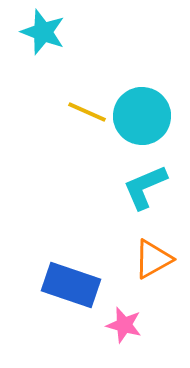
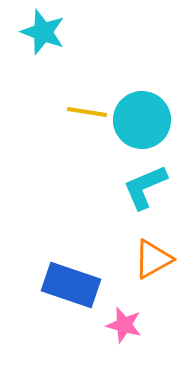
yellow line: rotated 15 degrees counterclockwise
cyan circle: moved 4 px down
